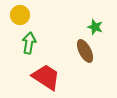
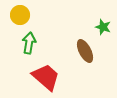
green star: moved 8 px right
red trapezoid: rotated 8 degrees clockwise
